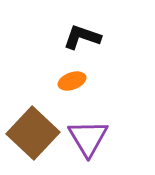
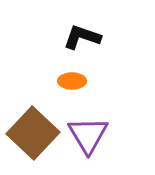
orange ellipse: rotated 20 degrees clockwise
purple triangle: moved 3 px up
